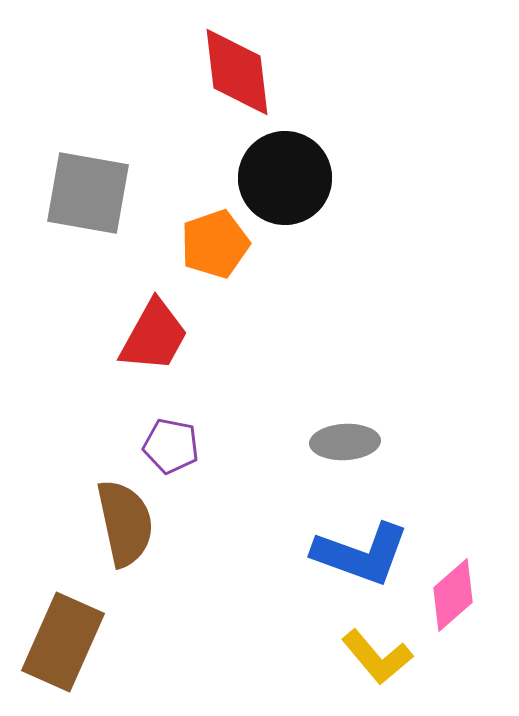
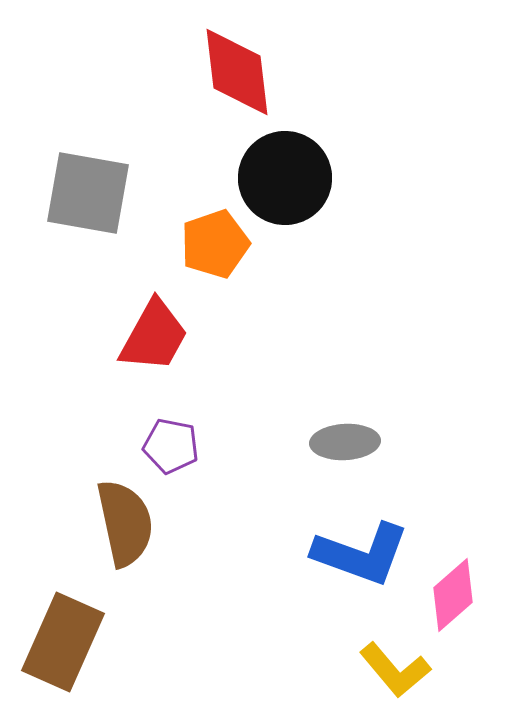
yellow L-shape: moved 18 px right, 13 px down
